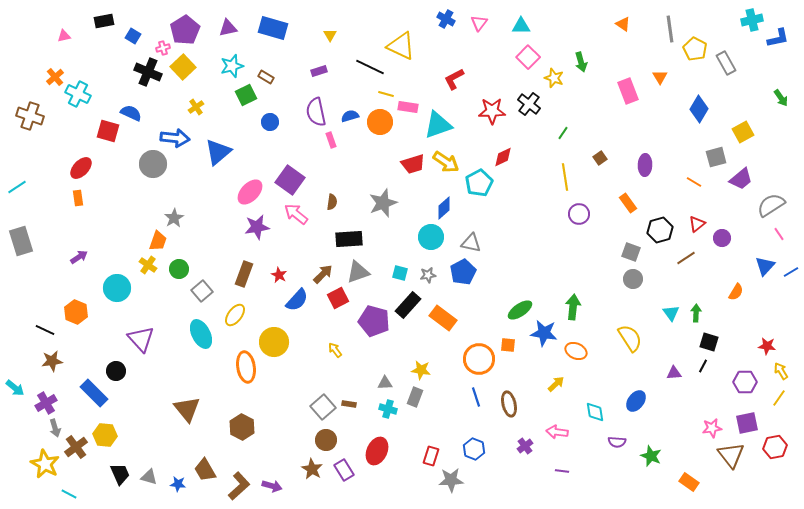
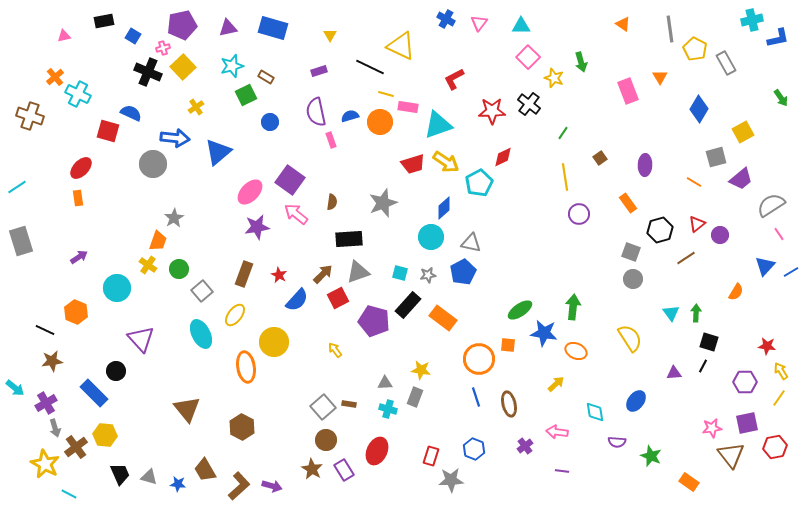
purple pentagon at (185, 30): moved 3 px left, 5 px up; rotated 20 degrees clockwise
purple circle at (722, 238): moved 2 px left, 3 px up
